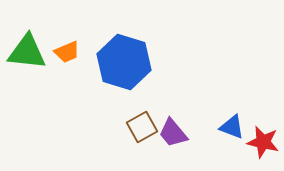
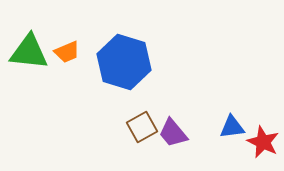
green triangle: moved 2 px right
blue triangle: rotated 28 degrees counterclockwise
red star: rotated 12 degrees clockwise
